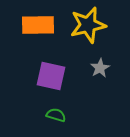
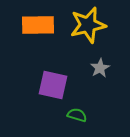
purple square: moved 2 px right, 9 px down
green semicircle: moved 21 px right
